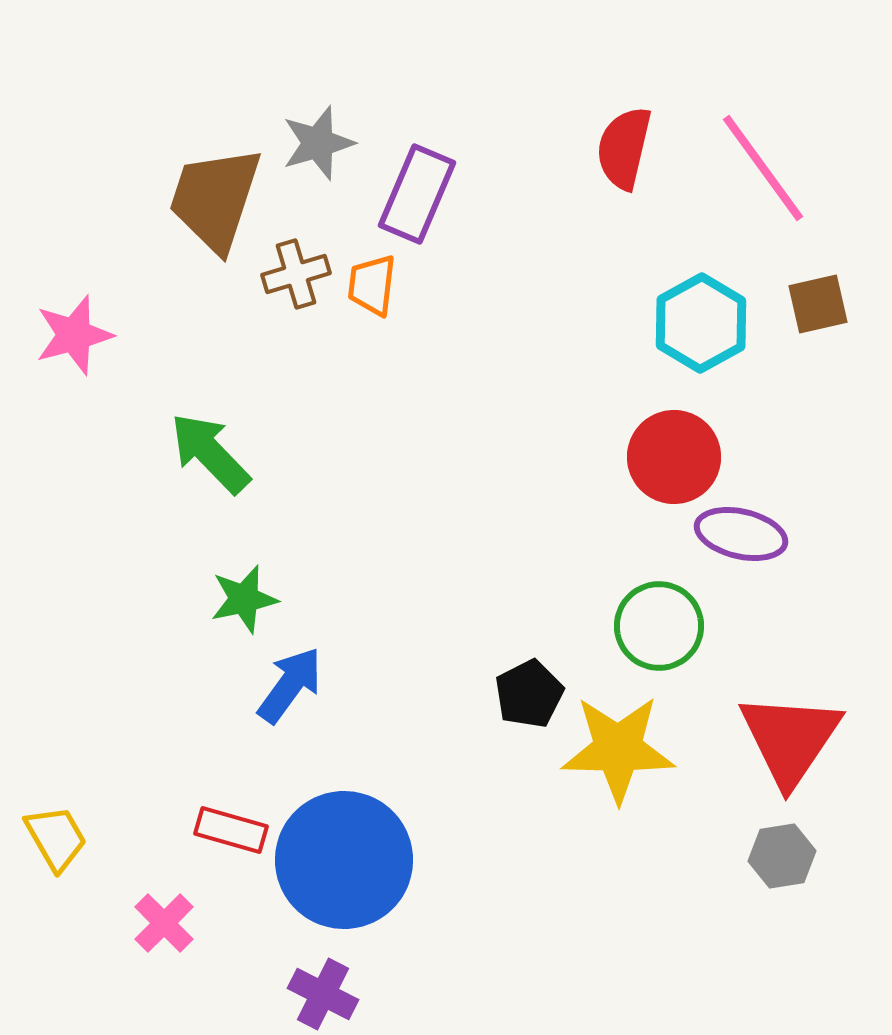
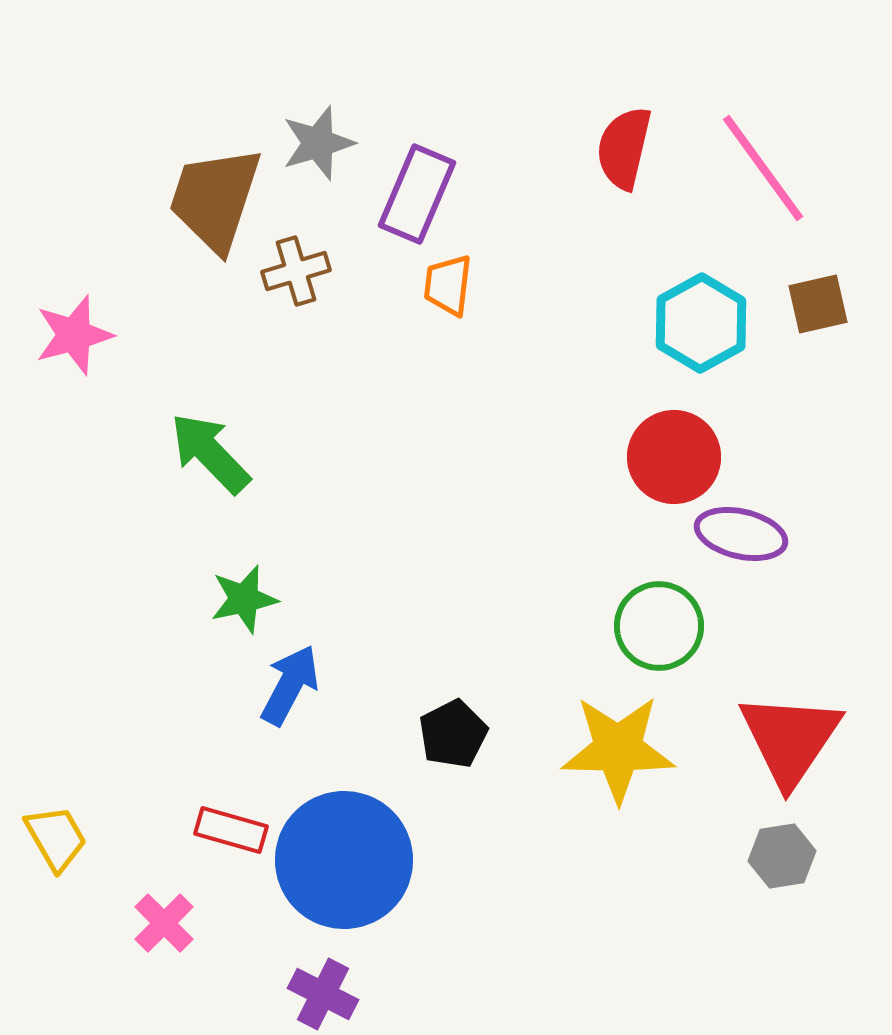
brown cross: moved 3 px up
orange trapezoid: moved 76 px right
blue arrow: rotated 8 degrees counterclockwise
black pentagon: moved 76 px left, 40 px down
